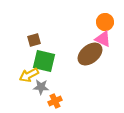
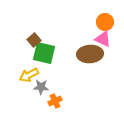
brown square: rotated 24 degrees counterclockwise
brown ellipse: rotated 35 degrees clockwise
green square: moved 8 px up
